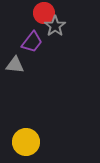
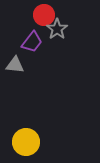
red circle: moved 2 px down
gray star: moved 2 px right, 3 px down
